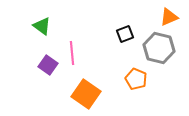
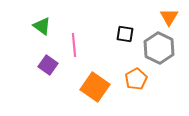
orange triangle: rotated 36 degrees counterclockwise
black square: rotated 30 degrees clockwise
gray hexagon: rotated 12 degrees clockwise
pink line: moved 2 px right, 8 px up
orange pentagon: rotated 20 degrees clockwise
orange square: moved 9 px right, 7 px up
